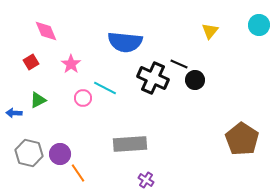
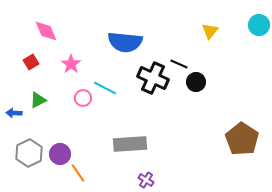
black circle: moved 1 px right, 2 px down
gray hexagon: rotated 20 degrees clockwise
